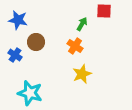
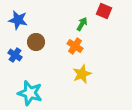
red square: rotated 21 degrees clockwise
